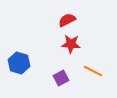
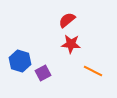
red semicircle: rotated 12 degrees counterclockwise
blue hexagon: moved 1 px right, 2 px up
purple square: moved 18 px left, 5 px up
